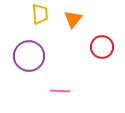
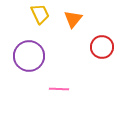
yellow trapezoid: rotated 20 degrees counterclockwise
pink line: moved 1 px left, 2 px up
